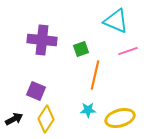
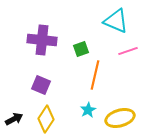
purple square: moved 5 px right, 6 px up
cyan star: rotated 28 degrees counterclockwise
